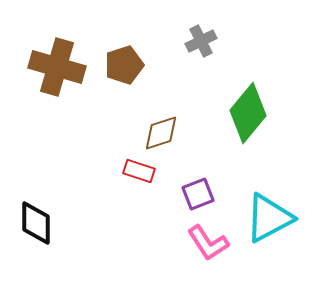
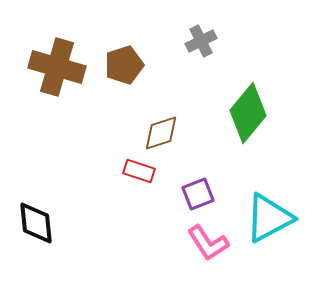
black diamond: rotated 6 degrees counterclockwise
